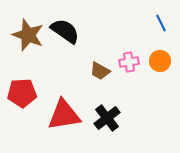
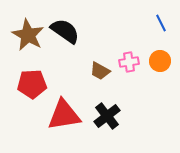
brown star: rotated 8 degrees clockwise
red pentagon: moved 10 px right, 9 px up
black cross: moved 2 px up
